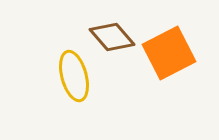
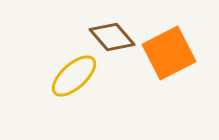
yellow ellipse: rotated 63 degrees clockwise
